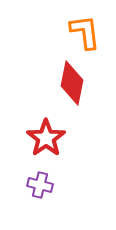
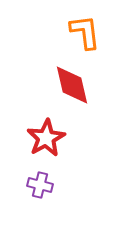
red diamond: moved 2 px down; rotated 24 degrees counterclockwise
red star: rotated 6 degrees clockwise
